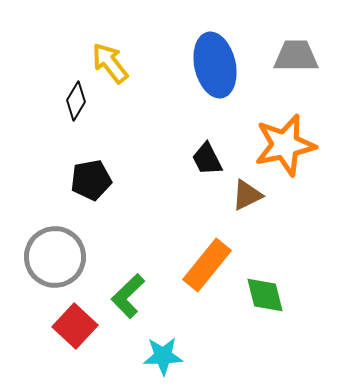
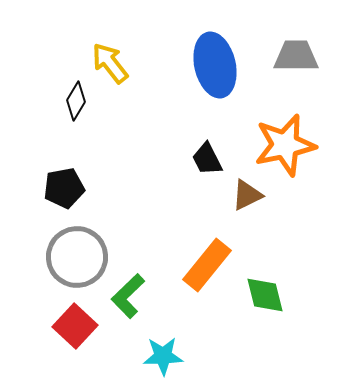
black pentagon: moved 27 px left, 8 px down
gray circle: moved 22 px right
